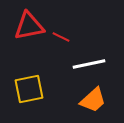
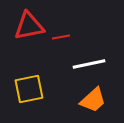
red line: rotated 36 degrees counterclockwise
